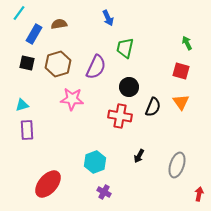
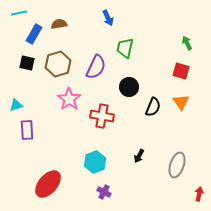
cyan line: rotated 42 degrees clockwise
pink star: moved 3 px left; rotated 30 degrees clockwise
cyan triangle: moved 6 px left
red cross: moved 18 px left
